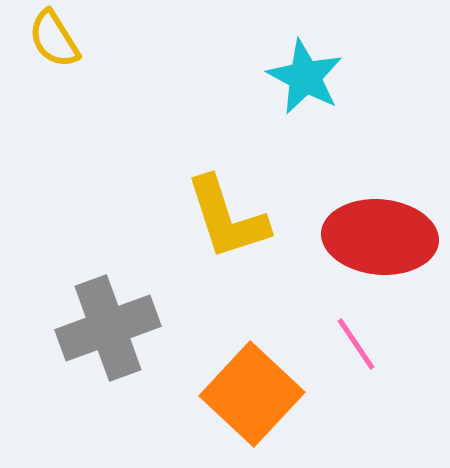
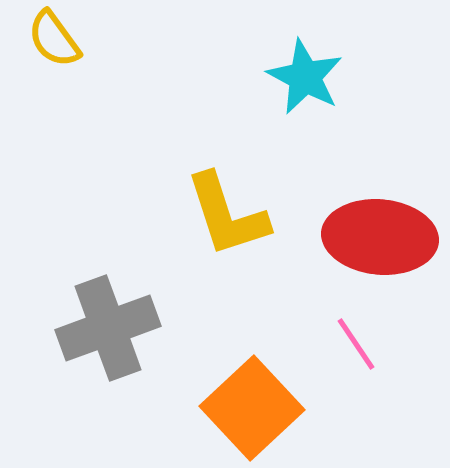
yellow semicircle: rotated 4 degrees counterclockwise
yellow L-shape: moved 3 px up
orange square: moved 14 px down; rotated 4 degrees clockwise
